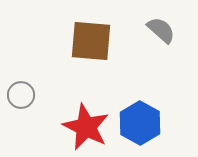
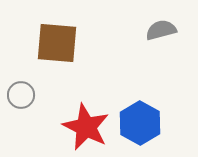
gray semicircle: rotated 56 degrees counterclockwise
brown square: moved 34 px left, 2 px down
